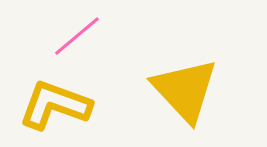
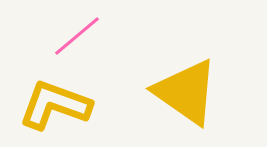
yellow triangle: moved 1 px right, 2 px down; rotated 12 degrees counterclockwise
